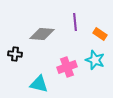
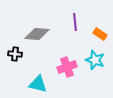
gray diamond: moved 5 px left
cyan triangle: moved 1 px left
